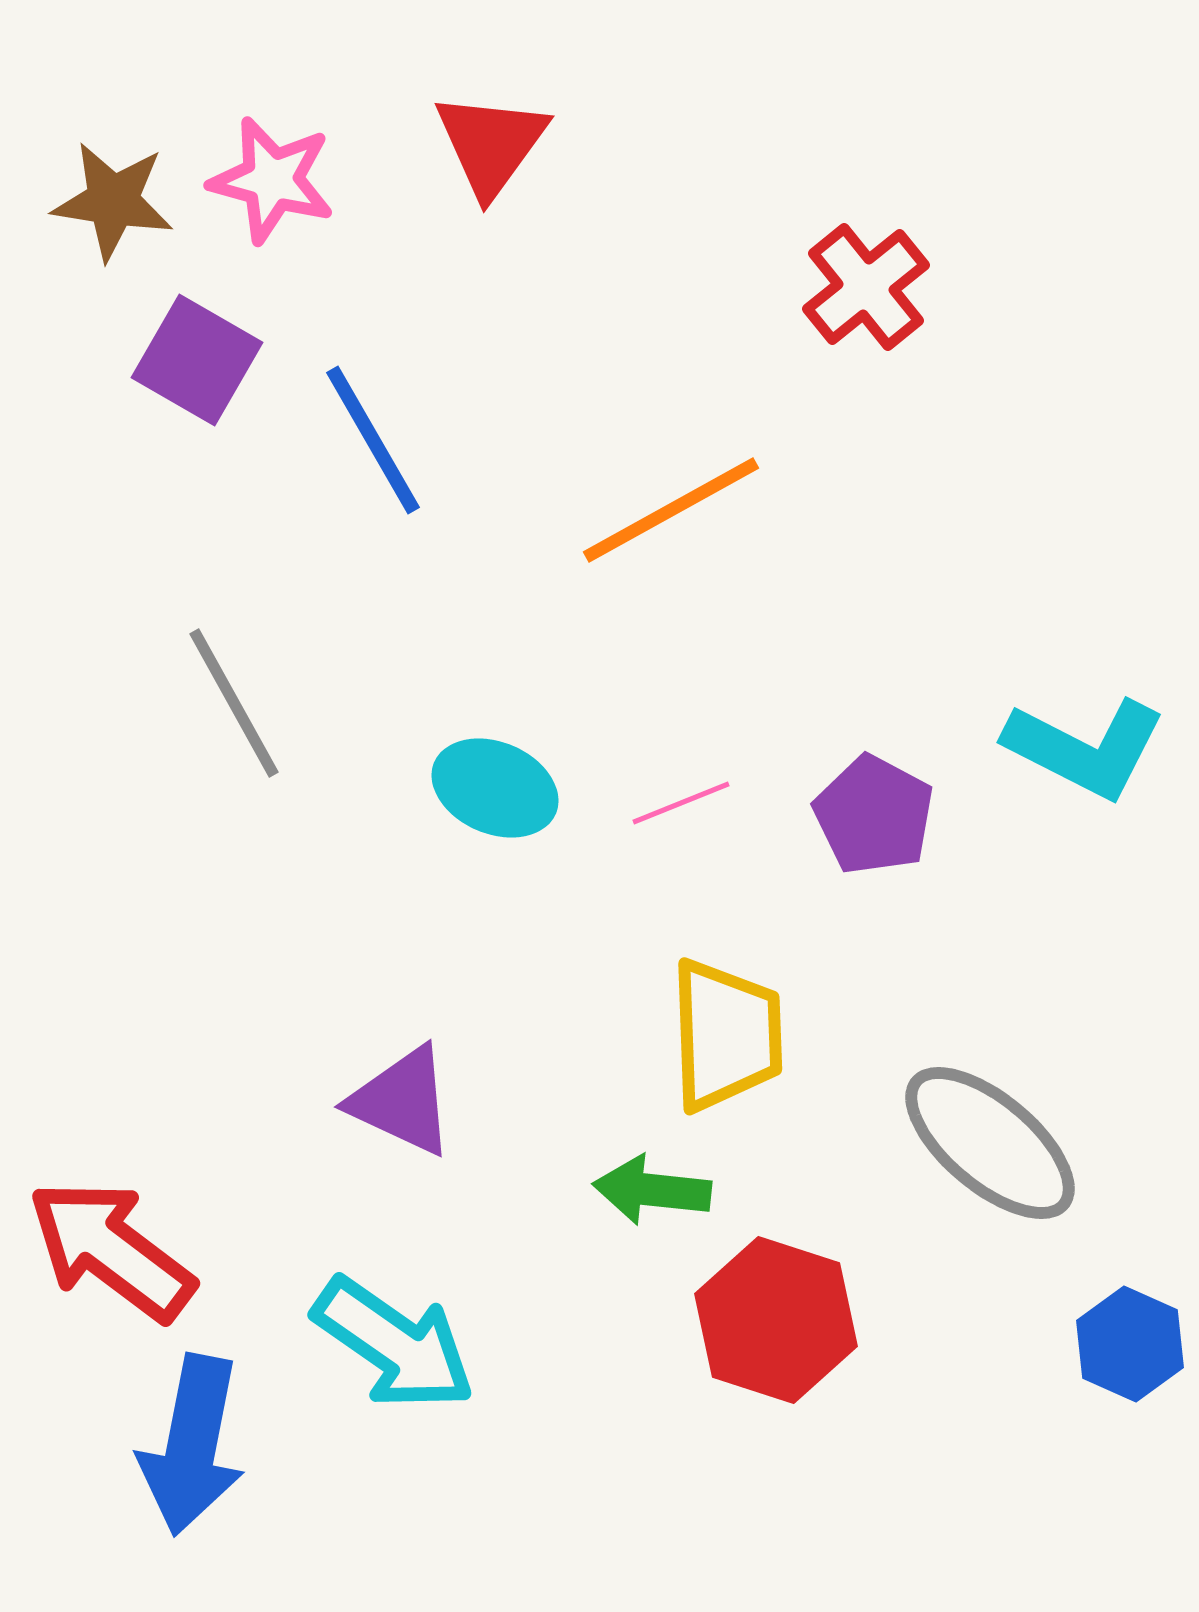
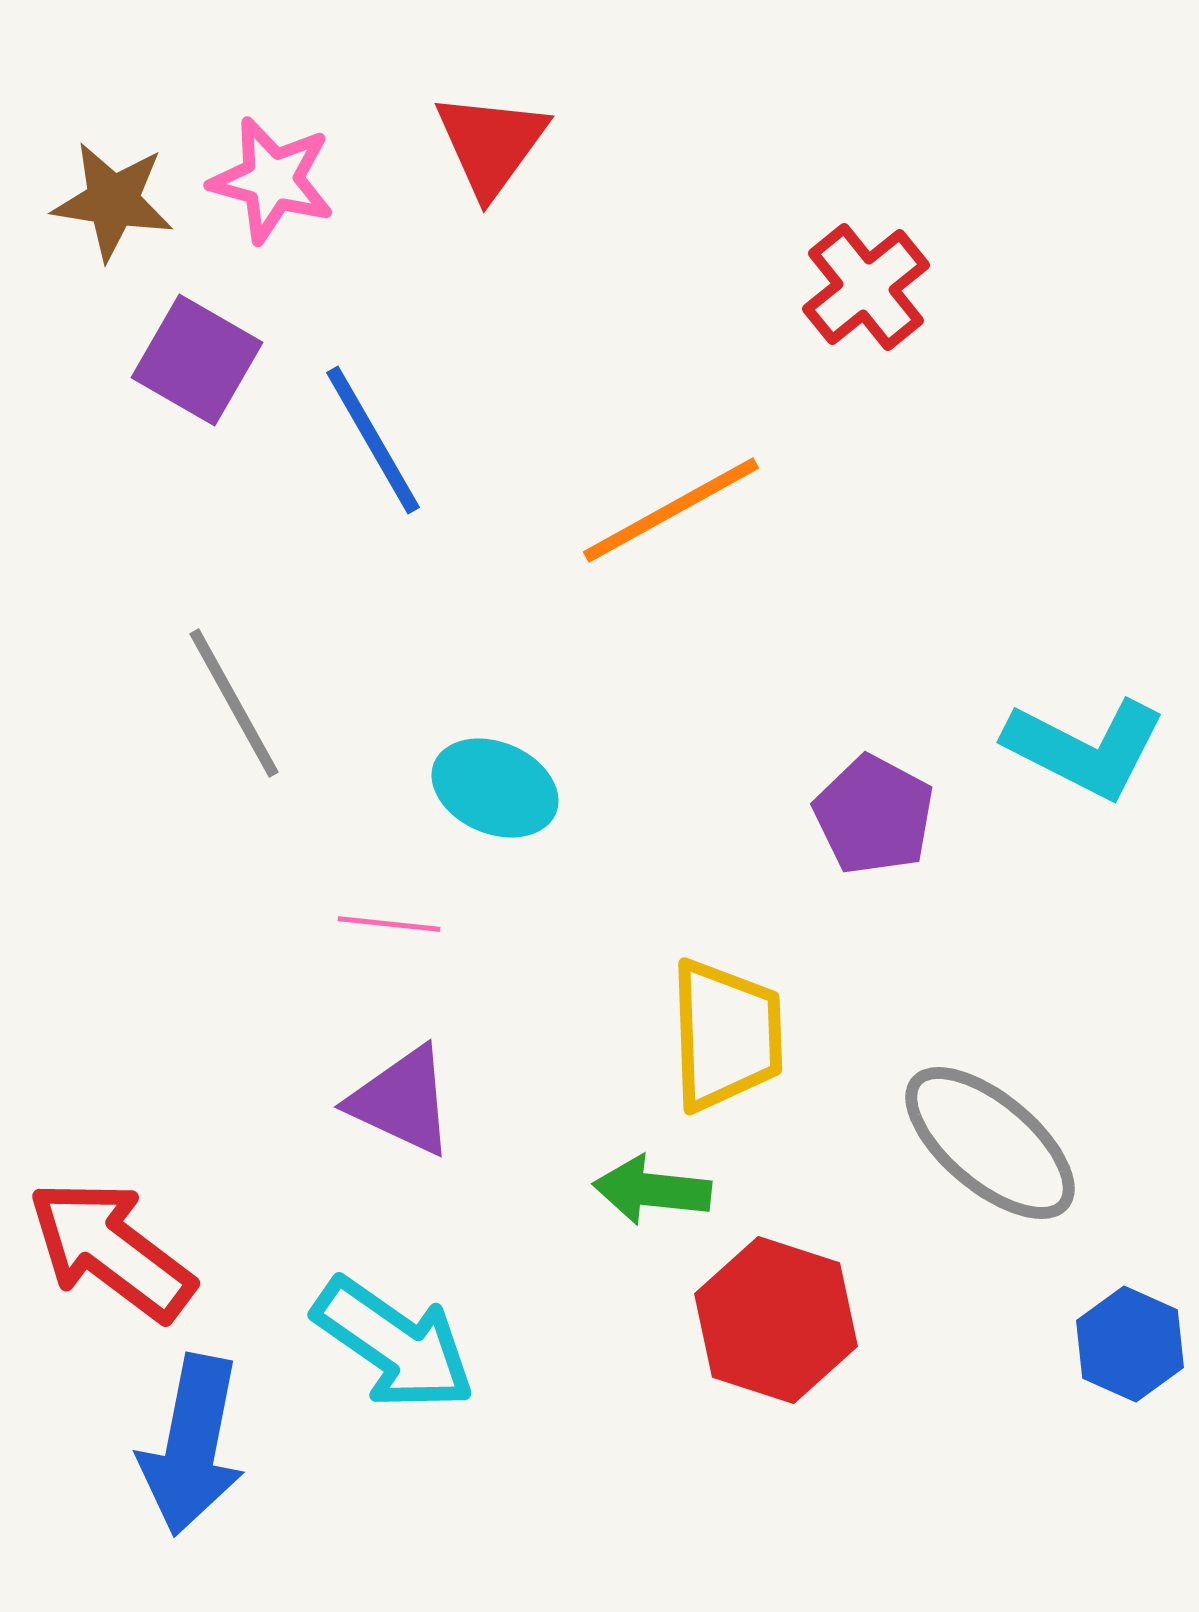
pink line: moved 292 px left, 121 px down; rotated 28 degrees clockwise
